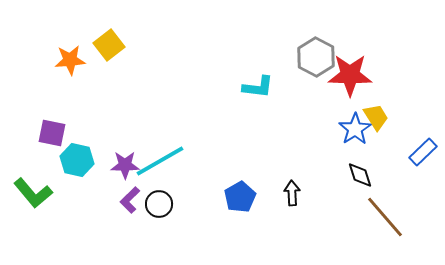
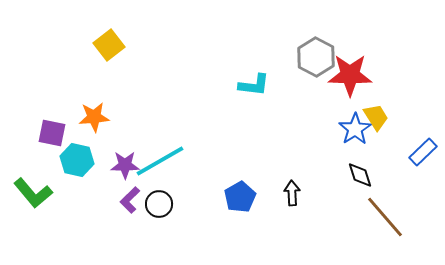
orange star: moved 24 px right, 57 px down
cyan L-shape: moved 4 px left, 2 px up
